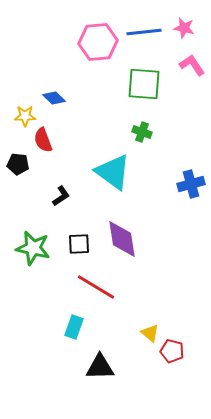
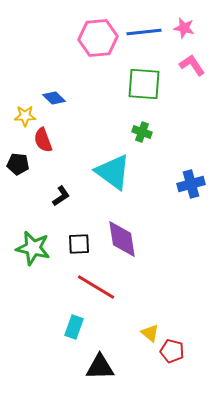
pink hexagon: moved 4 px up
